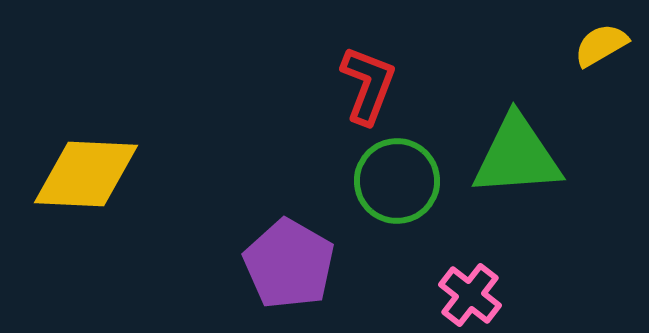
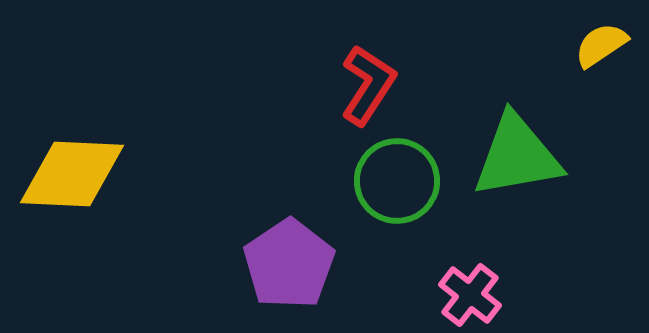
yellow semicircle: rotated 4 degrees counterclockwise
red L-shape: rotated 12 degrees clockwise
green triangle: rotated 6 degrees counterclockwise
yellow diamond: moved 14 px left
purple pentagon: rotated 8 degrees clockwise
